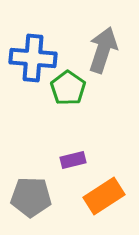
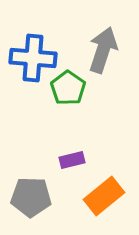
purple rectangle: moved 1 px left
orange rectangle: rotated 6 degrees counterclockwise
